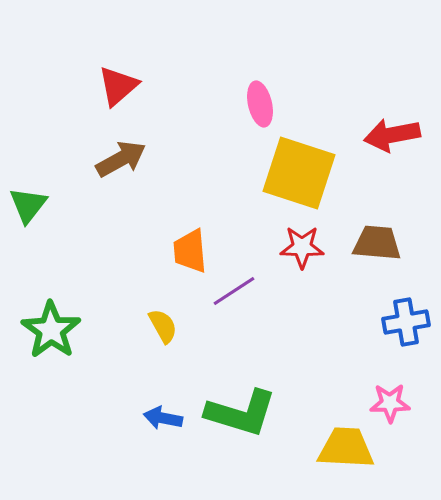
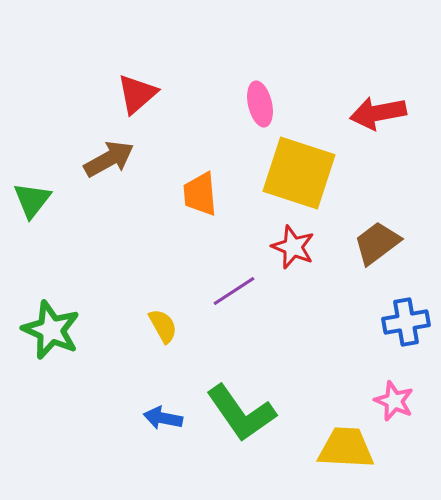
red triangle: moved 19 px right, 8 px down
red arrow: moved 14 px left, 22 px up
brown arrow: moved 12 px left
green triangle: moved 4 px right, 5 px up
brown trapezoid: rotated 42 degrees counterclockwise
red star: moved 9 px left; rotated 21 degrees clockwise
orange trapezoid: moved 10 px right, 57 px up
green star: rotated 12 degrees counterclockwise
pink star: moved 4 px right, 2 px up; rotated 24 degrees clockwise
green L-shape: rotated 38 degrees clockwise
